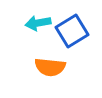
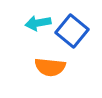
blue square: rotated 20 degrees counterclockwise
